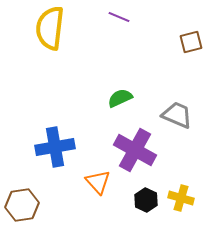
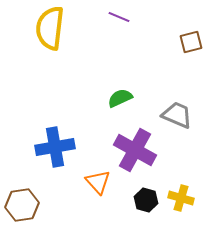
black hexagon: rotated 10 degrees counterclockwise
